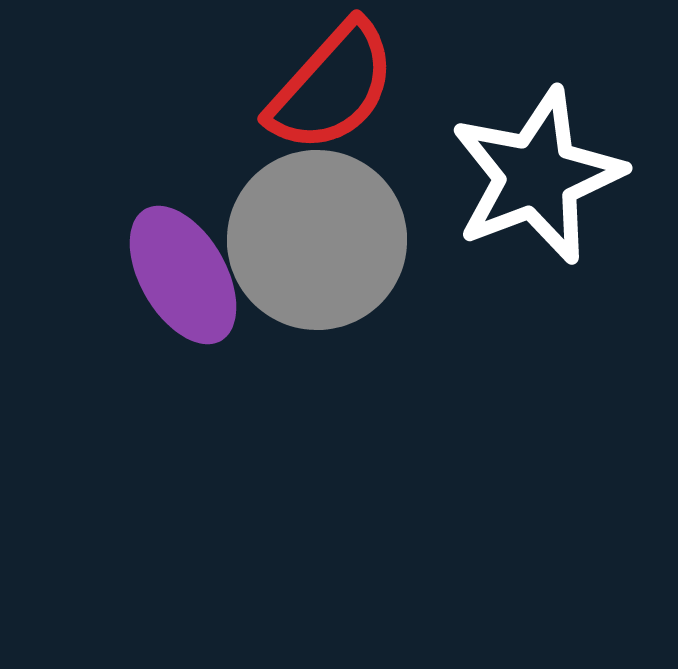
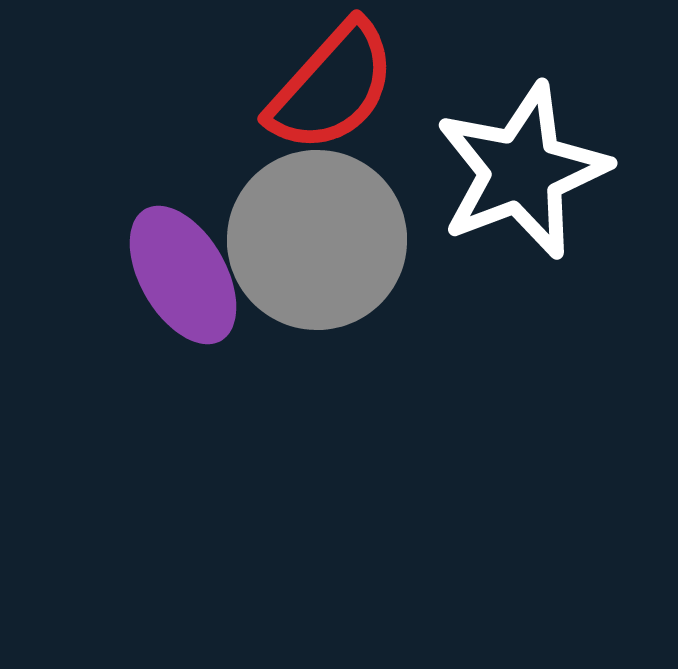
white star: moved 15 px left, 5 px up
